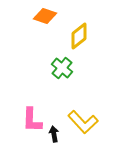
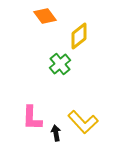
orange diamond: rotated 35 degrees clockwise
green cross: moved 2 px left, 4 px up; rotated 10 degrees clockwise
pink L-shape: moved 2 px up
black arrow: moved 2 px right, 1 px up
